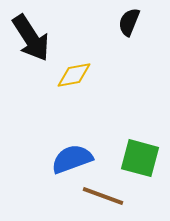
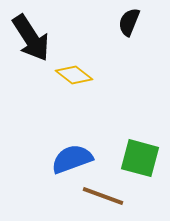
yellow diamond: rotated 48 degrees clockwise
